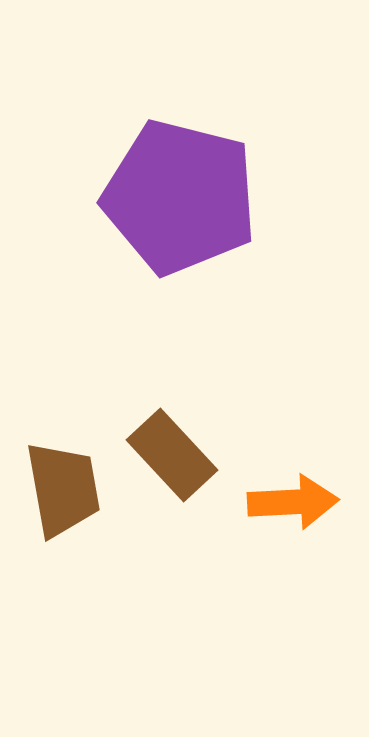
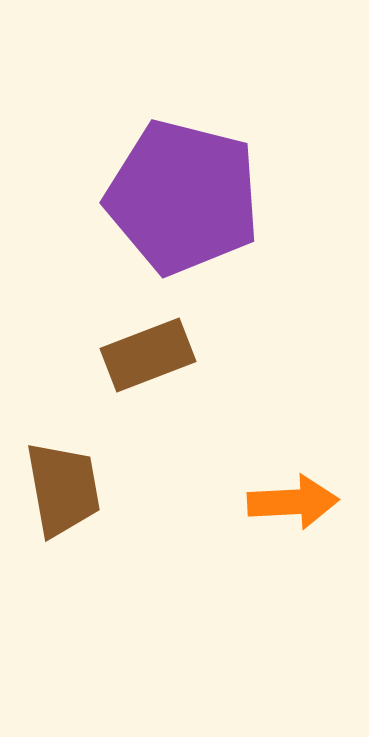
purple pentagon: moved 3 px right
brown rectangle: moved 24 px left, 100 px up; rotated 68 degrees counterclockwise
